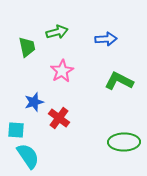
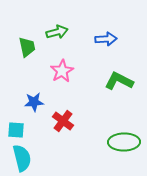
blue star: rotated 12 degrees clockwise
red cross: moved 4 px right, 3 px down
cyan semicircle: moved 6 px left, 2 px down; rotated 20 degrees clockwise
